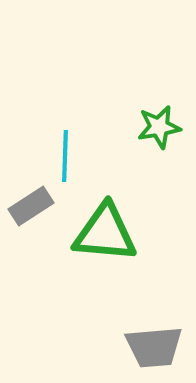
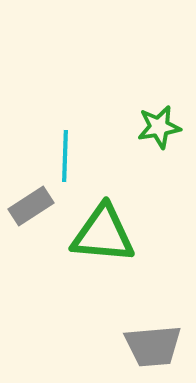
green triangle: moved 2 px left, 1 px down
gray trapezoid: moved 1 px left, 1 px up
